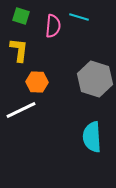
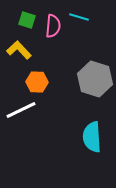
green square: moved 6 px right, 4 px down
yellow L-shape: rotated 50 degrees counterclockwise
